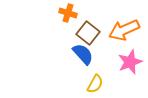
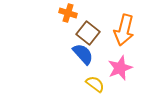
orange arrow: rotated 52 degrees counterclockwise
pink star: moved 10 px left, 6 px down
yellow semicircle: rotated 84 degrees counterclockwise
